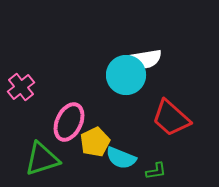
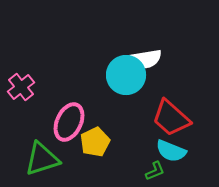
cyan semicircle: moved 50 px right, 7 px up
green L-shape: moved 1 px left; rotated 15 degrees counterclockwise
